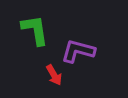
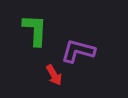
green L-shape: rotated 12 degrees clockwise
